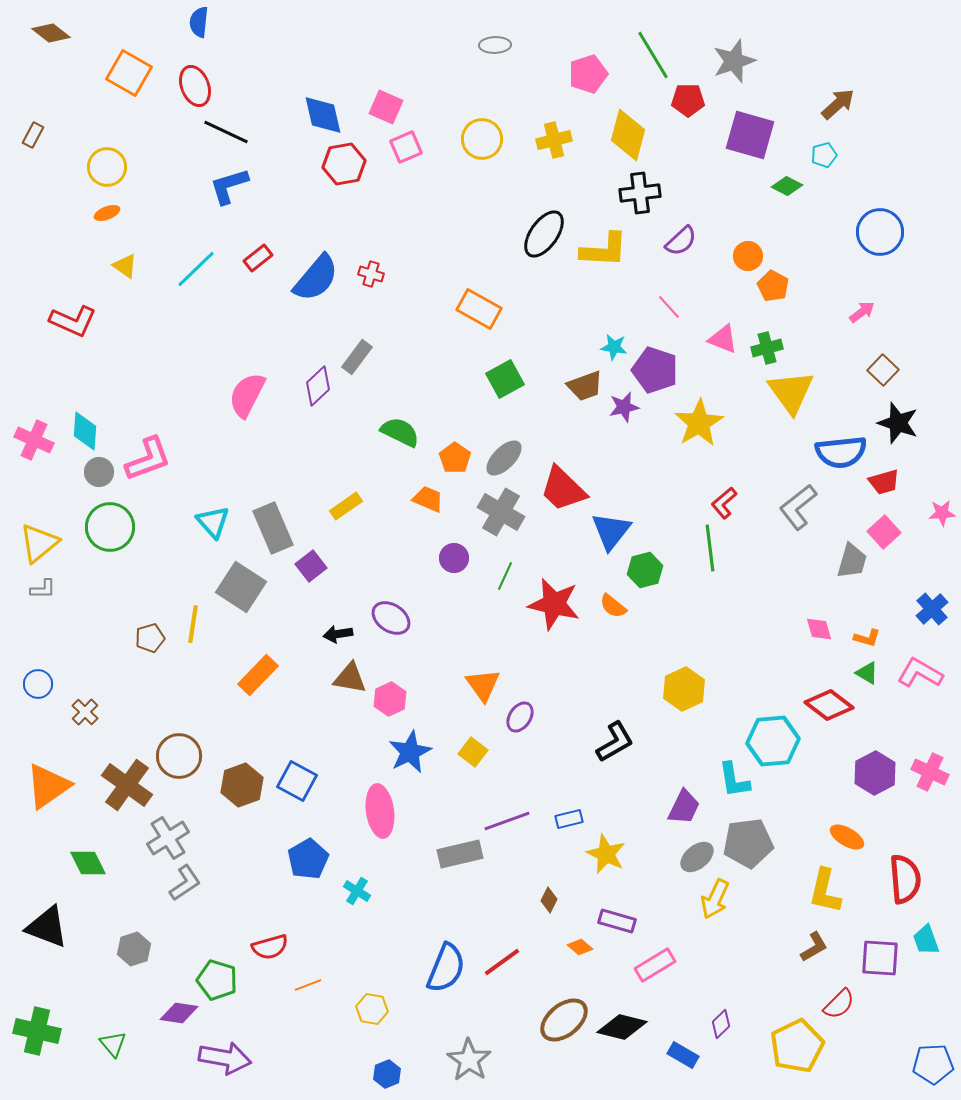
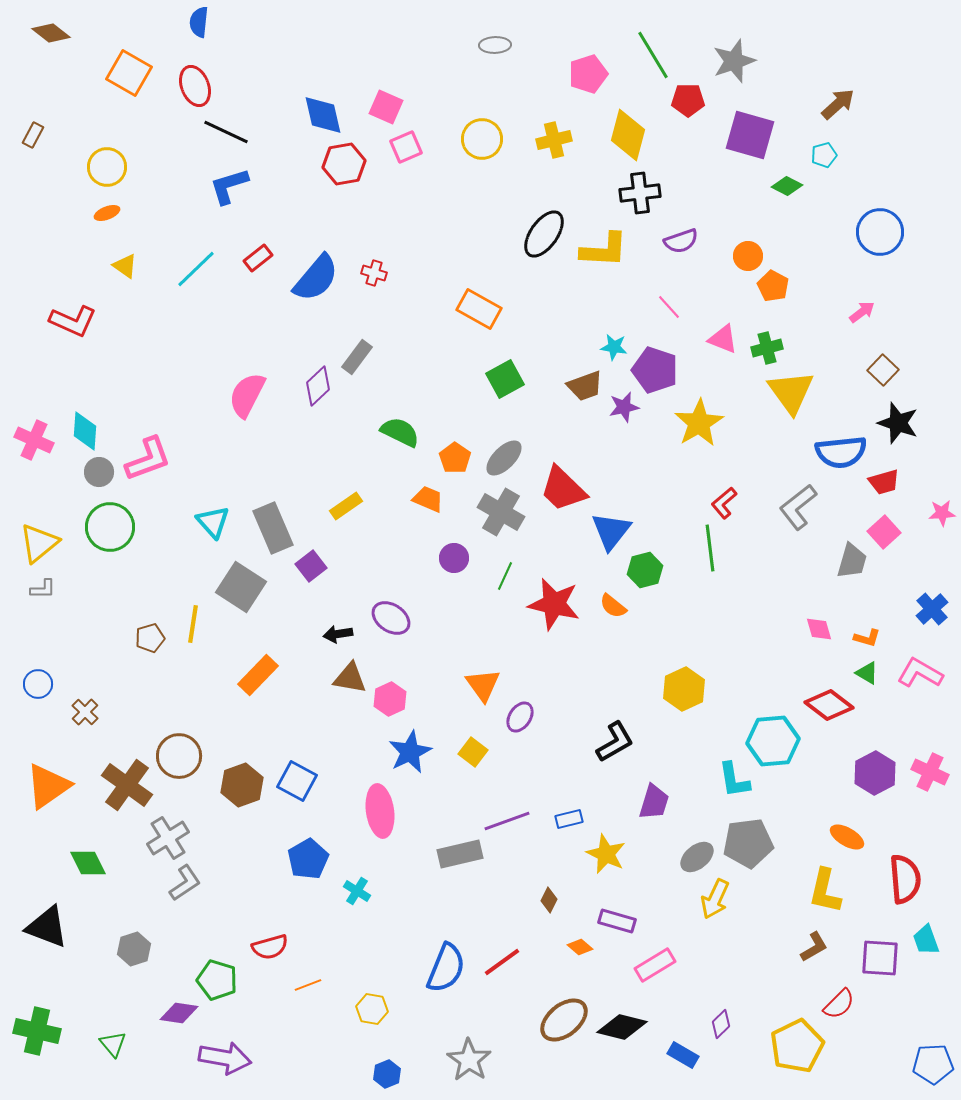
purple semicircle at (681, 241): rotated 24 degrees clockwise
red cross at (371, 274): moved 3 px right, 1 px up
purple trapezoid at (684, 807): moved 30 px left, 5 px up; rotated 9 degrees counterclockwise
